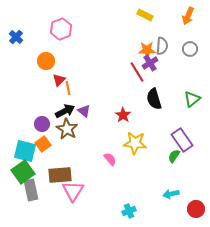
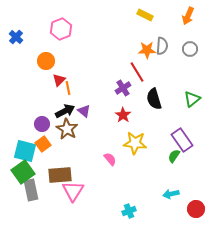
purple cross: moved 27 px left, 25 px down
